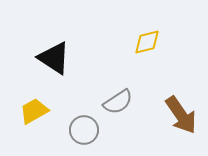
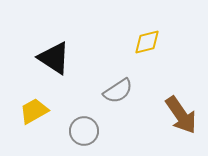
gray semicircle: moved 11 px up
gray circle: moved 1 px down
